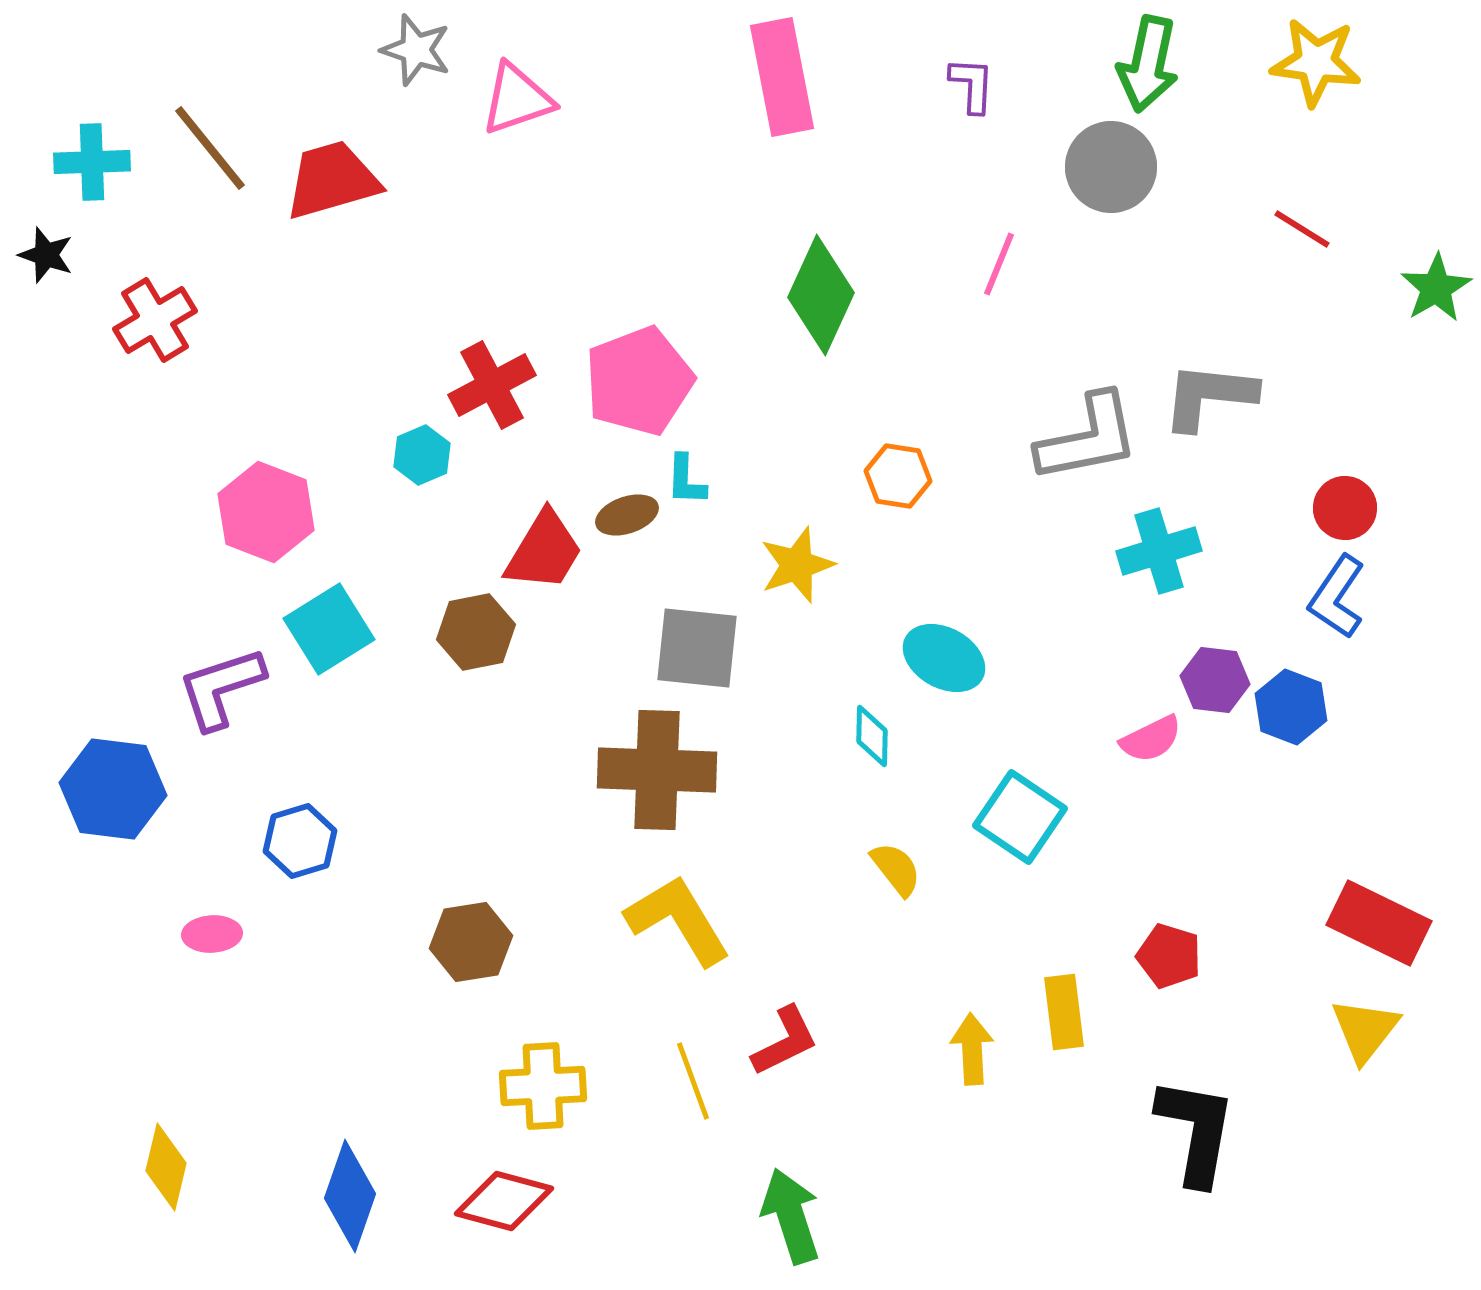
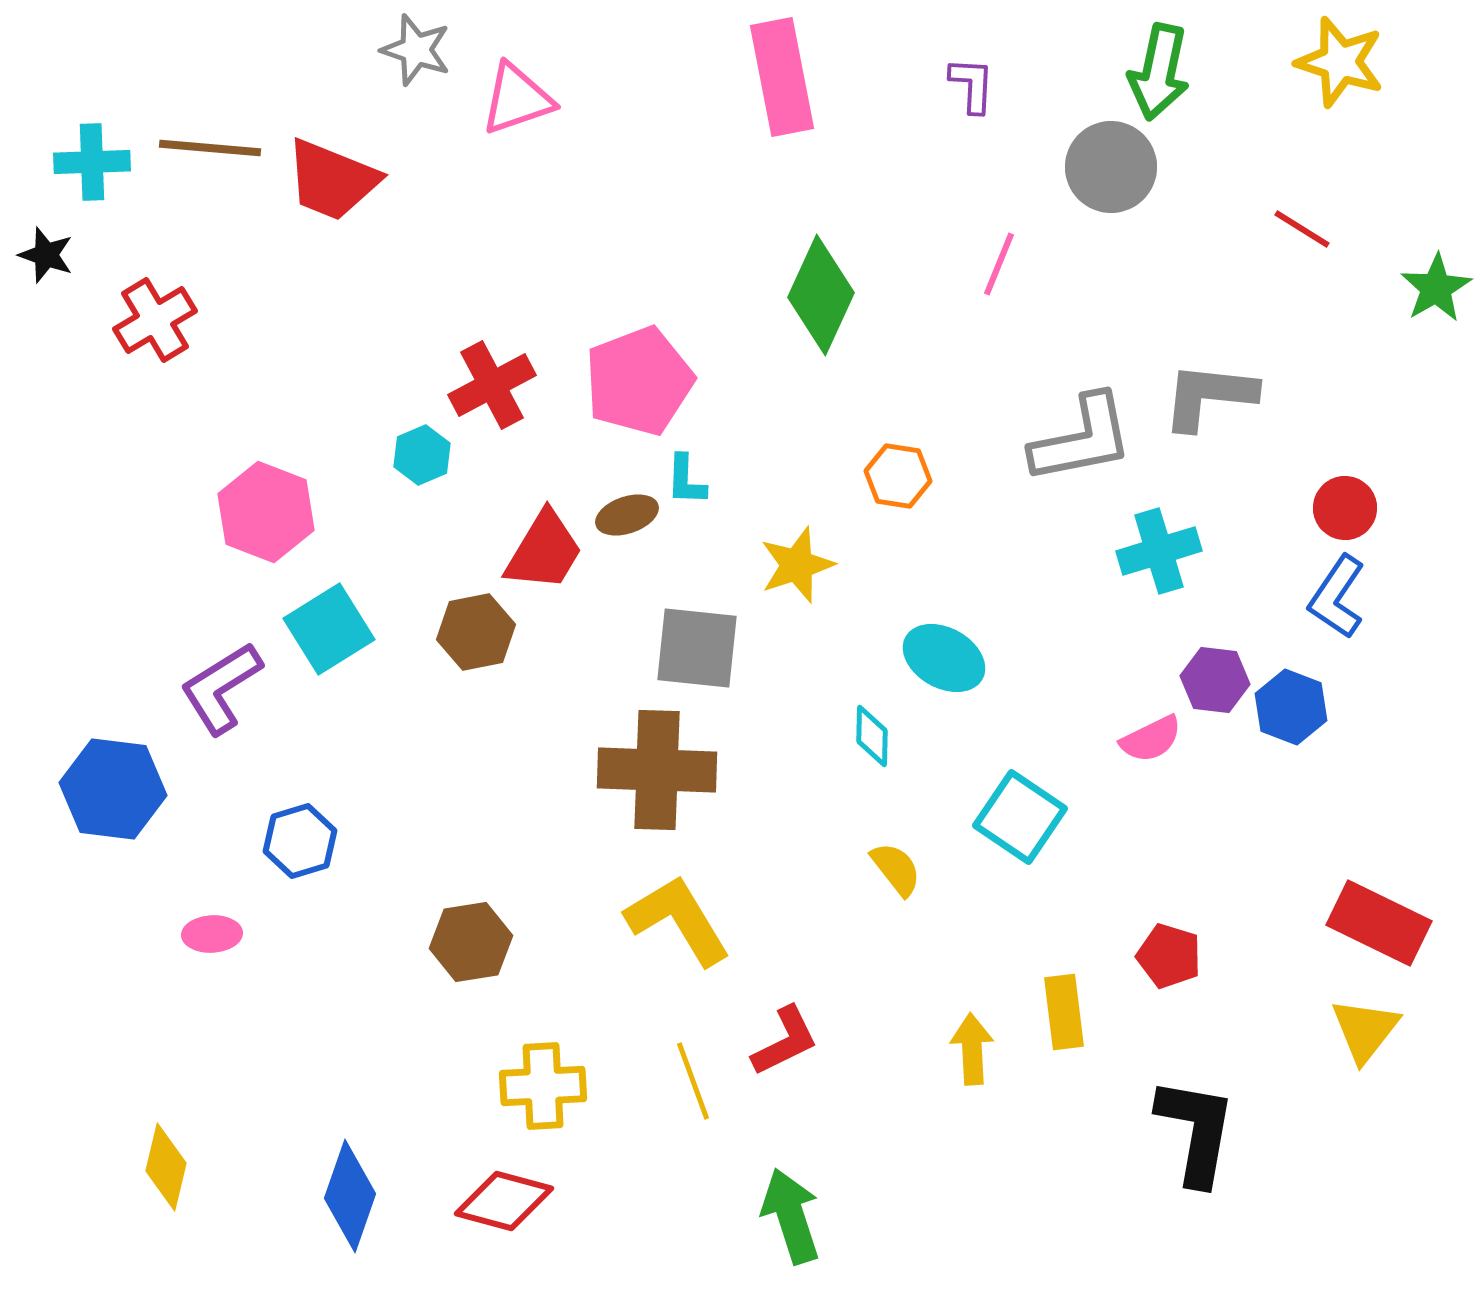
yellow star at (1316, 62): moved 24 px right; rotated 10 degrees clockwise
green arrow at (1148, 64): moved 11 px right, 8 px down
brown line at (210, 148): rotated 46 degrees counterclockwise
red trapezoid at (332, 180): rotated 142 degrees counterclockwise
gray L-shape at (1088, 438): moved 6 px left, 1 px down
purple L-shape at (221, 688): rotated 14 degrees counterclockwise
